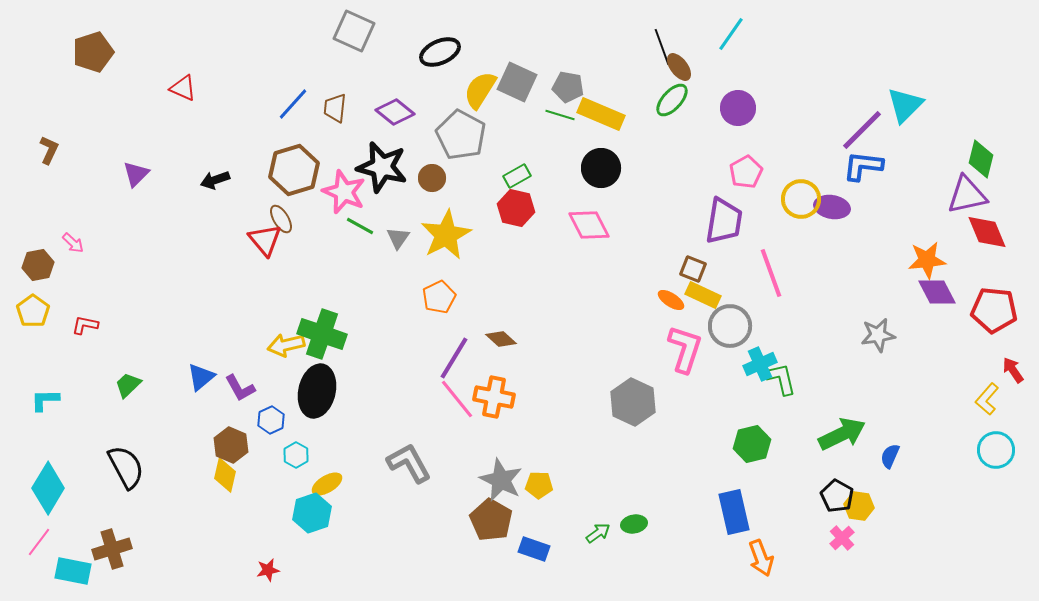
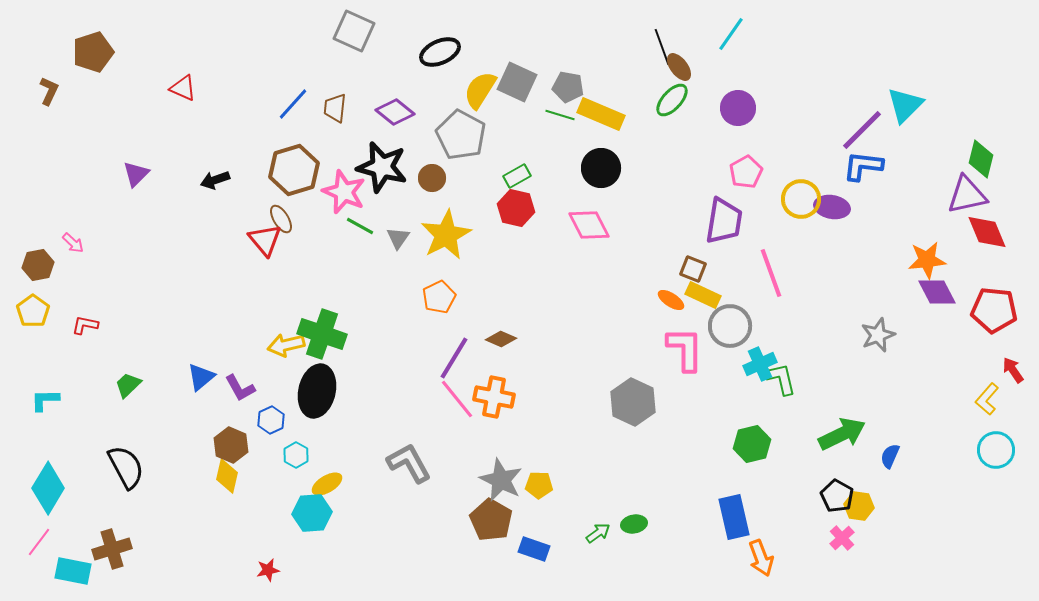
brown L-shape at (49, 150): moved 59 px up
gray star at (878, 335): rotated 12 degrees counterclockwise
brown diamond at (501, 339): rotated 20 degrees counterclockwise
pink L-shape at (685, 349): rotated 18 degrees counterclockwise
yellow diamond at (225, 475): moved 2 px right, 1 px down
blue rectangle at (734, 512): moved 5 px down
cyan hexagon at (312, 513): rotated 15 degrees clockwise
